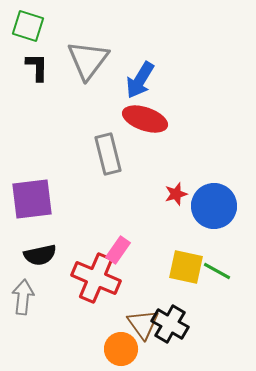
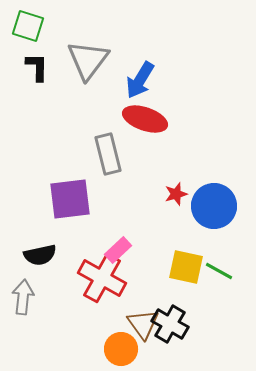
purple square: moved 38 px right
pink rectangle: rotated 12 degrees clockwise
green line: moved 2 px right
red cross: moved 6 px right; rotated 6 degrees clockwise
